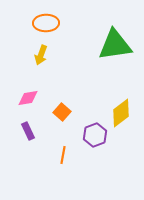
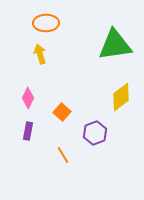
yellow arrow: moved 1 px left, 1 px up; rotated 144 degrees clockwise
pink diamond: rotated 55 degrees counterclockwise
yellow diamond: moved 16 px up
purple rectangle: rotated 36 degrees clockwise
purple hexagon: moved 2 px up
orange line: rotated 42 degrees counterclockwise
